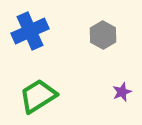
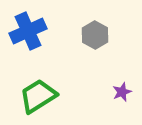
blue cross: moved 2 px left
gray hexagon: moved 8 px left
